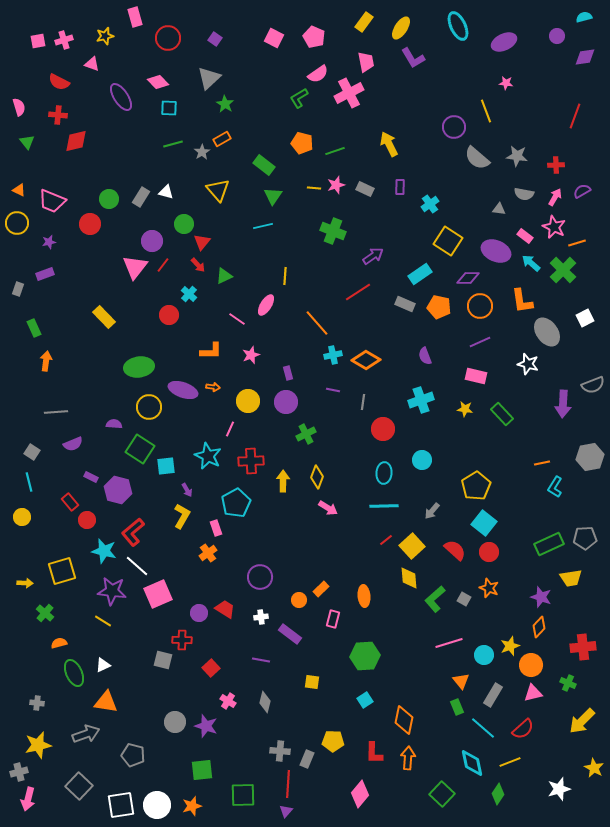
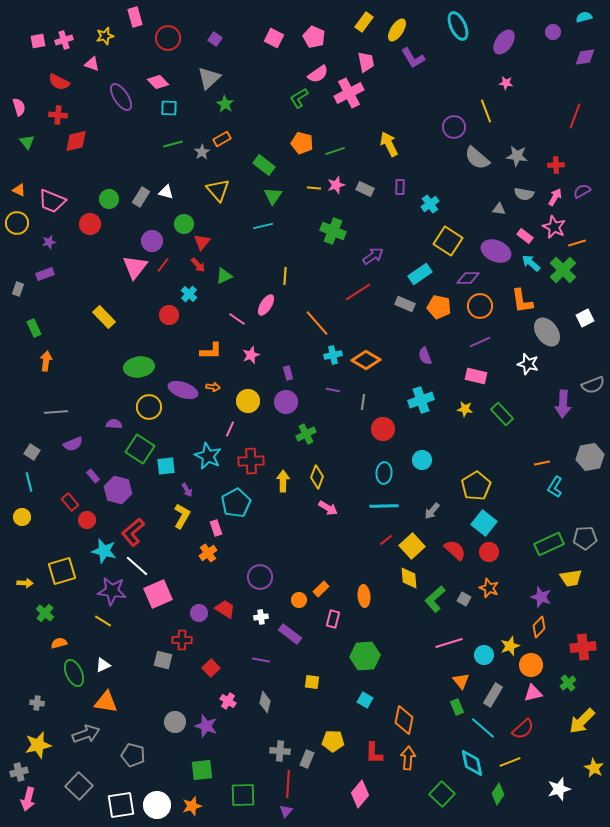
yellow ellipse at (401, 28): moved 4 px left, 2 px down
purple circle at (557, 36): moved 4 px left, 4 px up
purple ellipse at (504, 42): rotated 30 degrees counterclockwise
purple rectangle at (91, 477): moved 2 px right, 1 px up; rotated 24 degrees clockwise
green cross at (568, 683): rotated 28 degrees clockwise
cyan square at (365, 700): rotated 28 degrees counterclockwise
